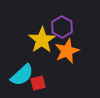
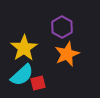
yellow star: moved 18 px left, 8 px down
orange star: moved 3 px down
